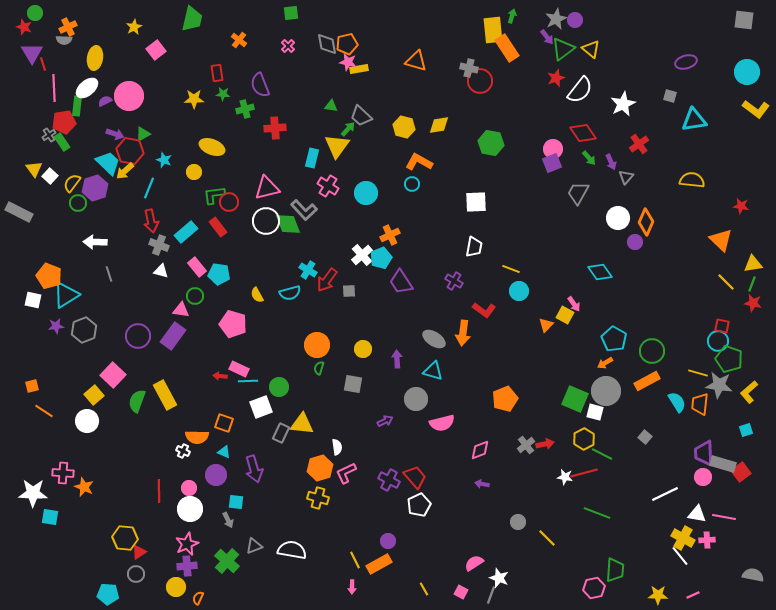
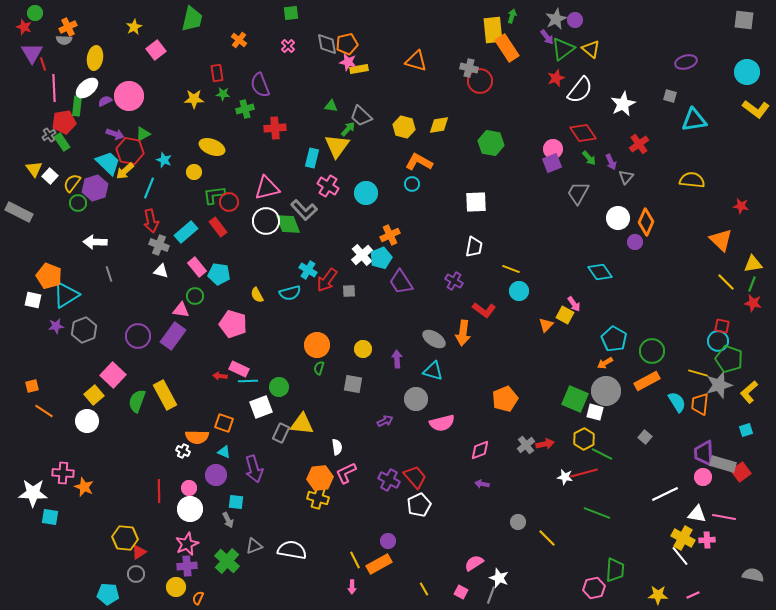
gray star at (719, 385): rotated 24 degrees counterclockwise
orange hexagon at (320, 468): moved 10 px down; rotated 10 degrees clockwise
